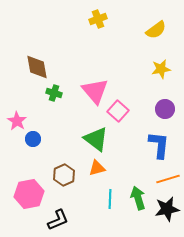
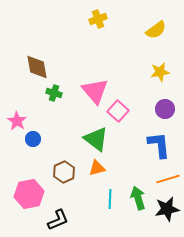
yellow star: moved 1 px left, 3 px down
blue L-shape: rotated 12 degrees counterclockwise
brown hexagon: moved 3 px up
